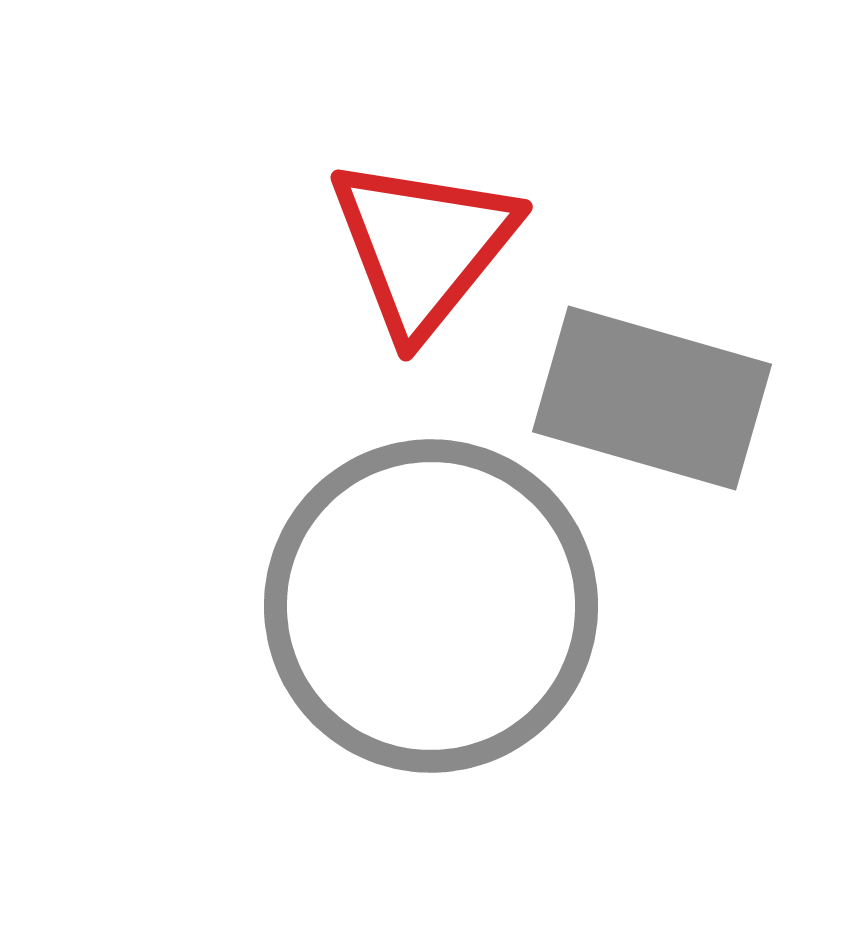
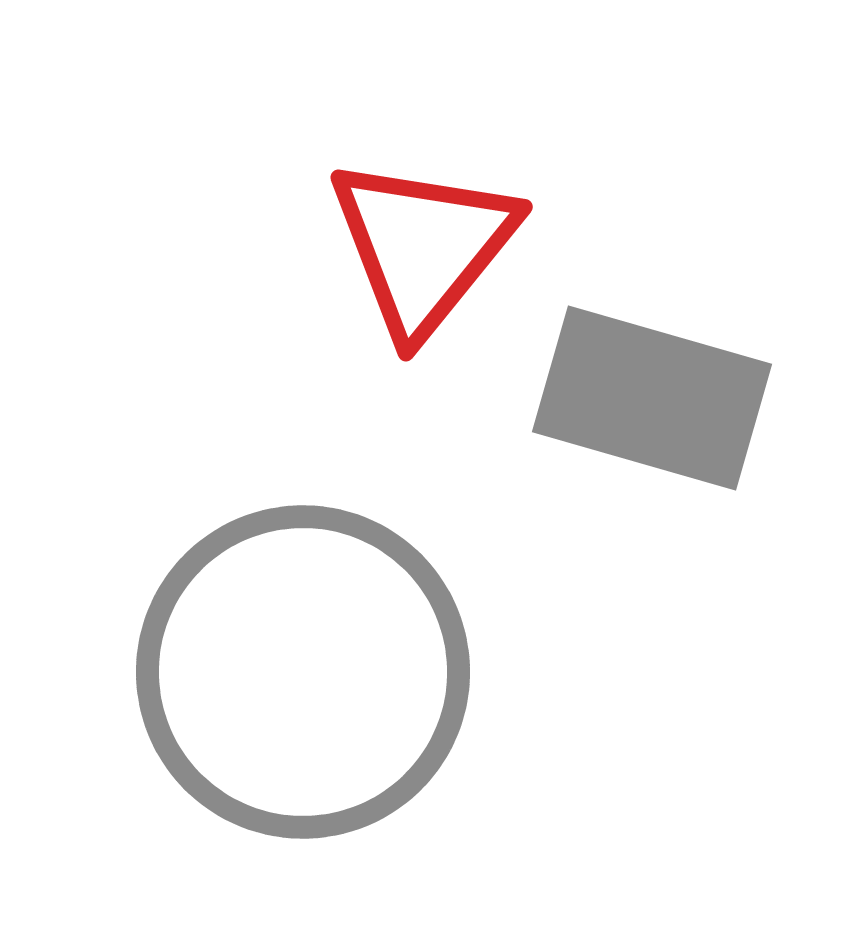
gray circle: moved 128 px left, 66 px down
